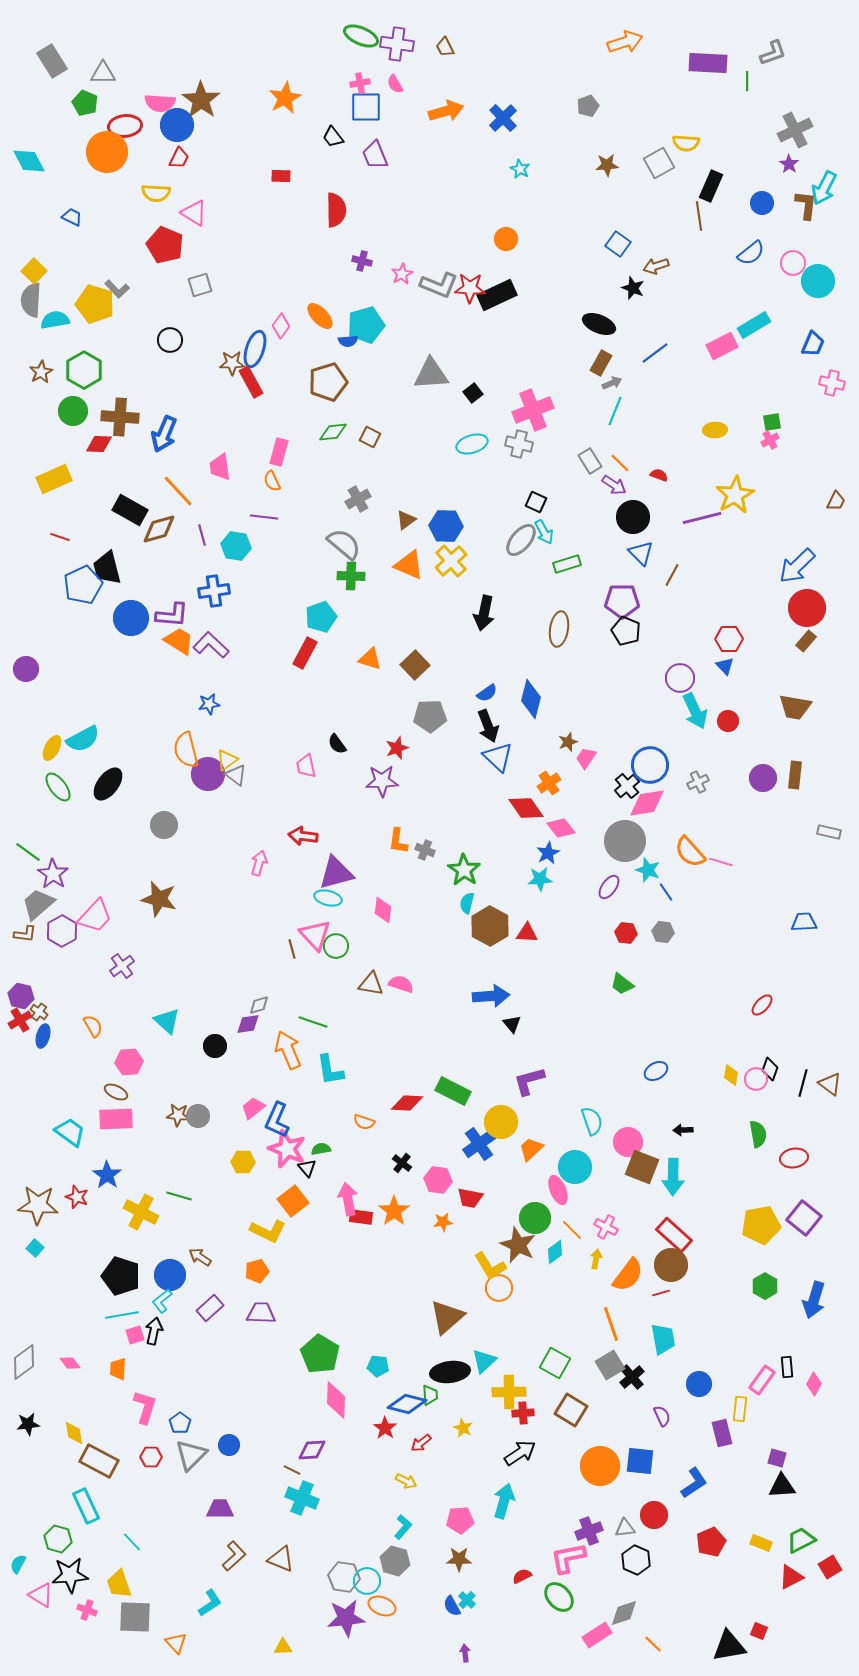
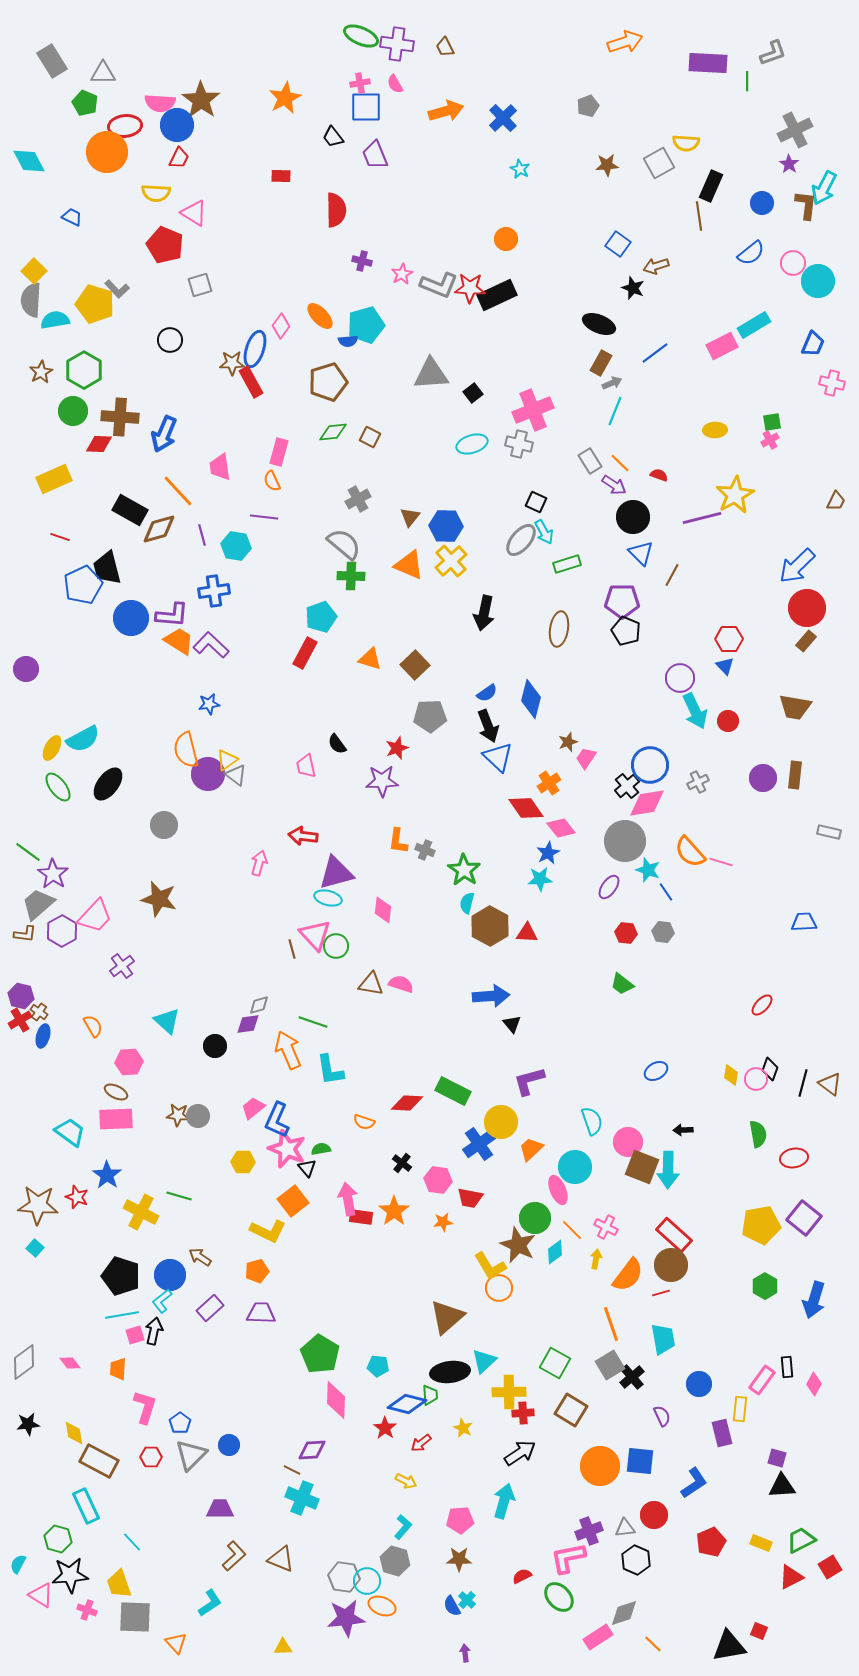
brown triangle at (406, 520): moved 4 px right, 3 px up; rotated 15 degrees counterclockwise
cyan arrow at (673, 1177): moved 5 px left, 7 px up
pink rectangle at (597, 1635): moved 1 px right, 2 px down
